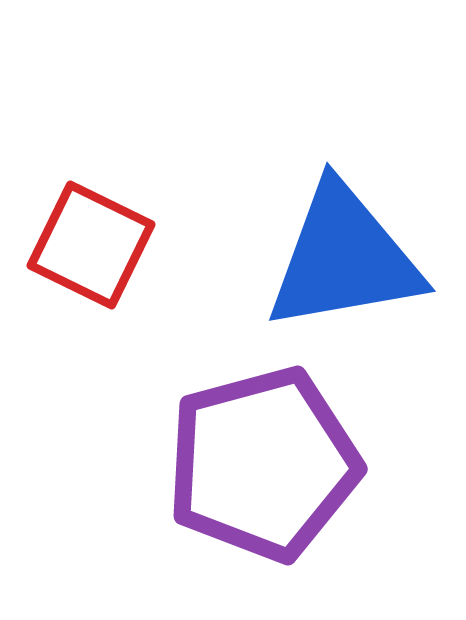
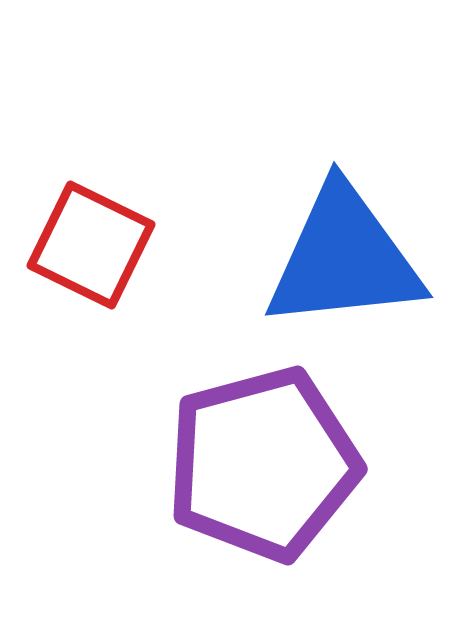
blue triangle: rotated 4 degrees clockwise
